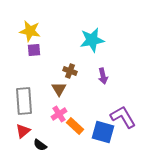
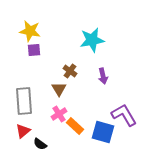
brown cross: rotated 16 degrees clockwise
purple L-shape: moved 1 px right, 2 px up
black semicircle: moved 1 px up
